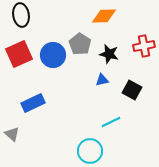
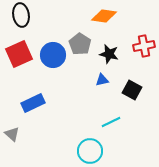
orange diamond: rotated 10 degrees clockwise
